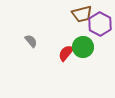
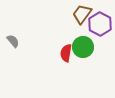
brown trapezoid: rotated 140 degrees clockwise
gray semicircle: moved 18 px left
red semicircle: rotated 30 degrees counterclockwise
